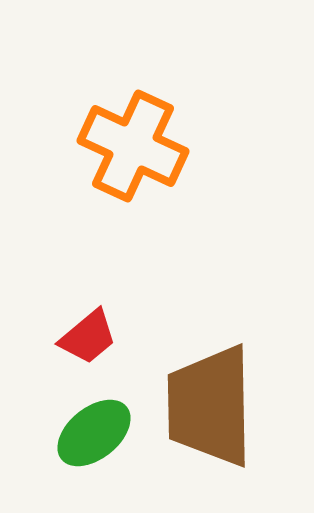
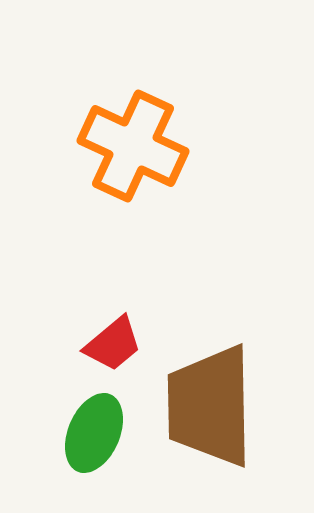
red trapezoid: moved 25 px right, 7 px down
green ellipse: rotated 28 degrees counterclockwise
